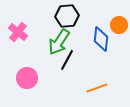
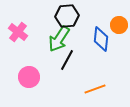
green arrow: moved 3 px up
pink circle: moved 2 px right, 1 px up
orange line: moved 2 px left, 1 px down
